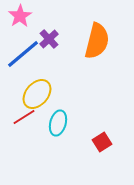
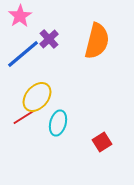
yellow ellipse: moved 3 px down
